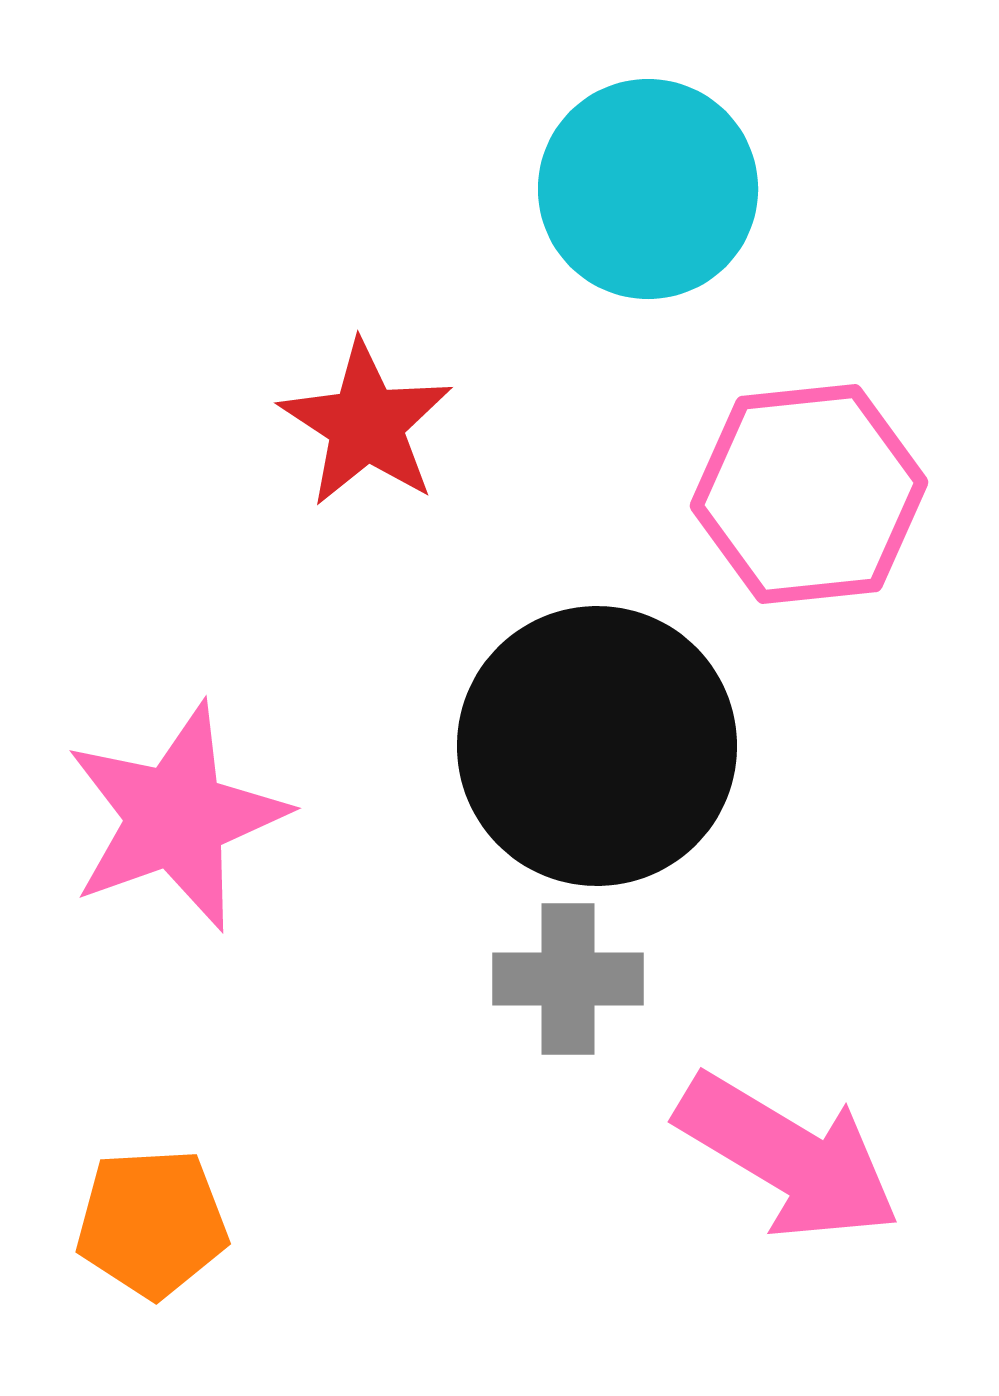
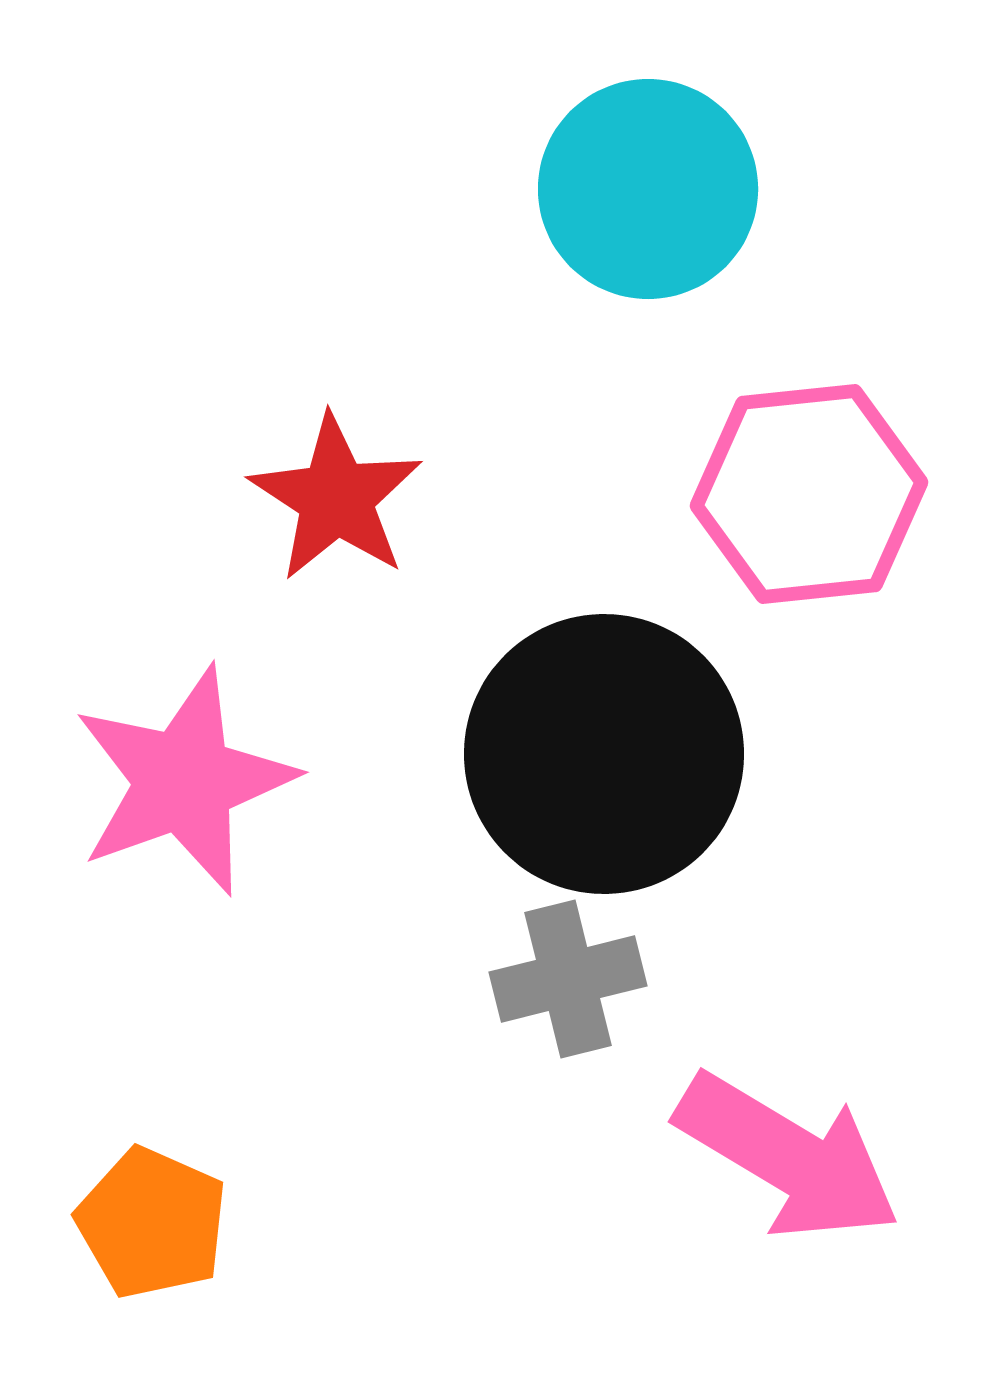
red star: moved 30 px left, 74 px down
black circle: moved 7 px right, 8 px down
pink star: moved 8 px right, 36 px up
gray cross: rotated 14 degrees counterclockwise
orange pentagon: rotated 27 degrees clockwise
